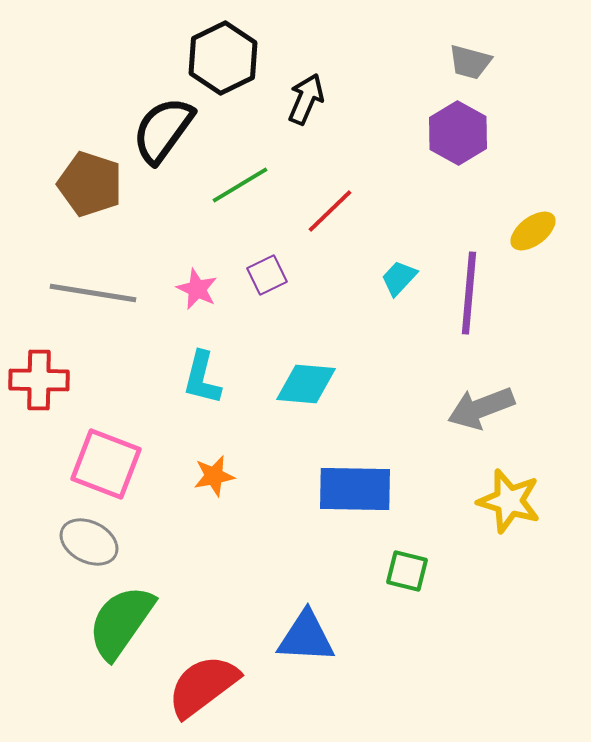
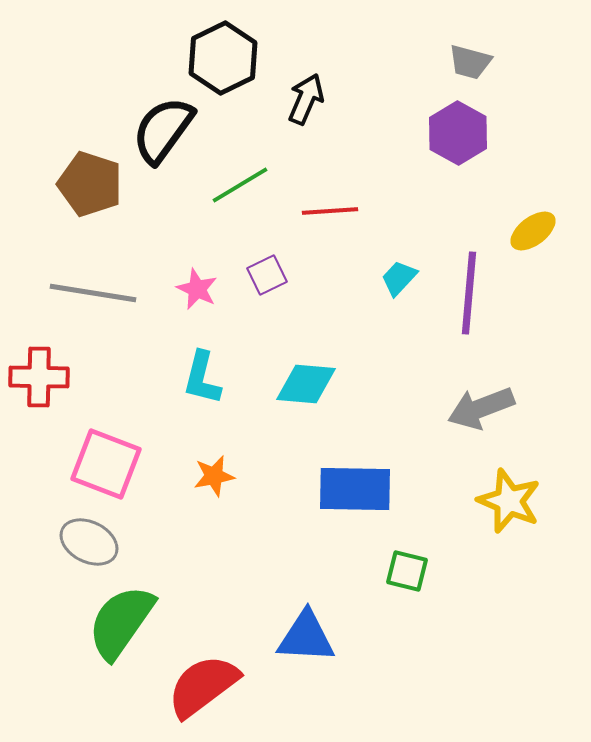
red line: rotated 40 degrees clockwise
red cross: moved 3 px up
yellow star: rotated 6 degrees clockwise
